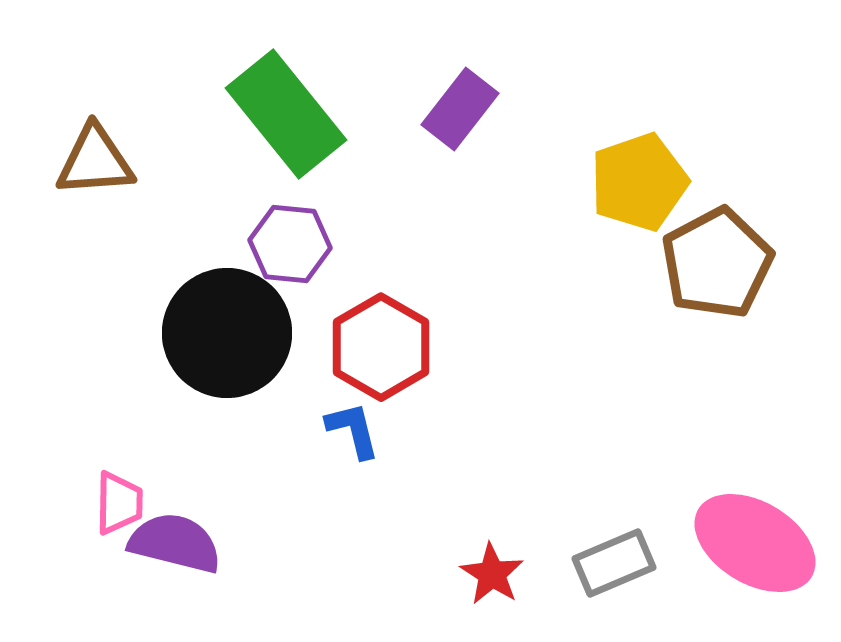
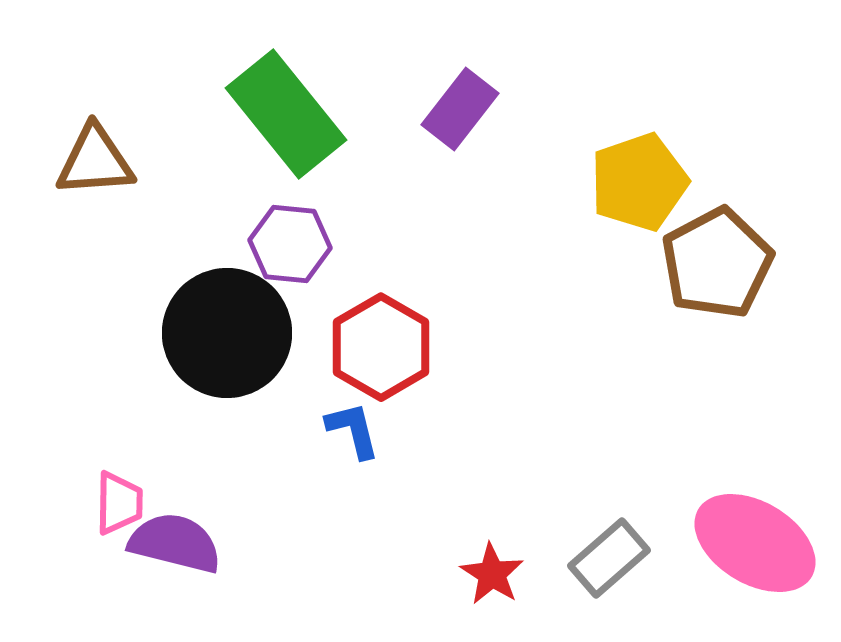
gray rectangle: moved 5 px left, 5 px up; rotated 18 degrees counterclockwise
